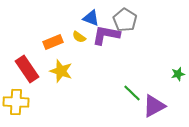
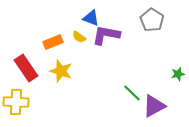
gray pentagon: moved 27 px right
red rectangle: moved 1 px left, 1 px up
